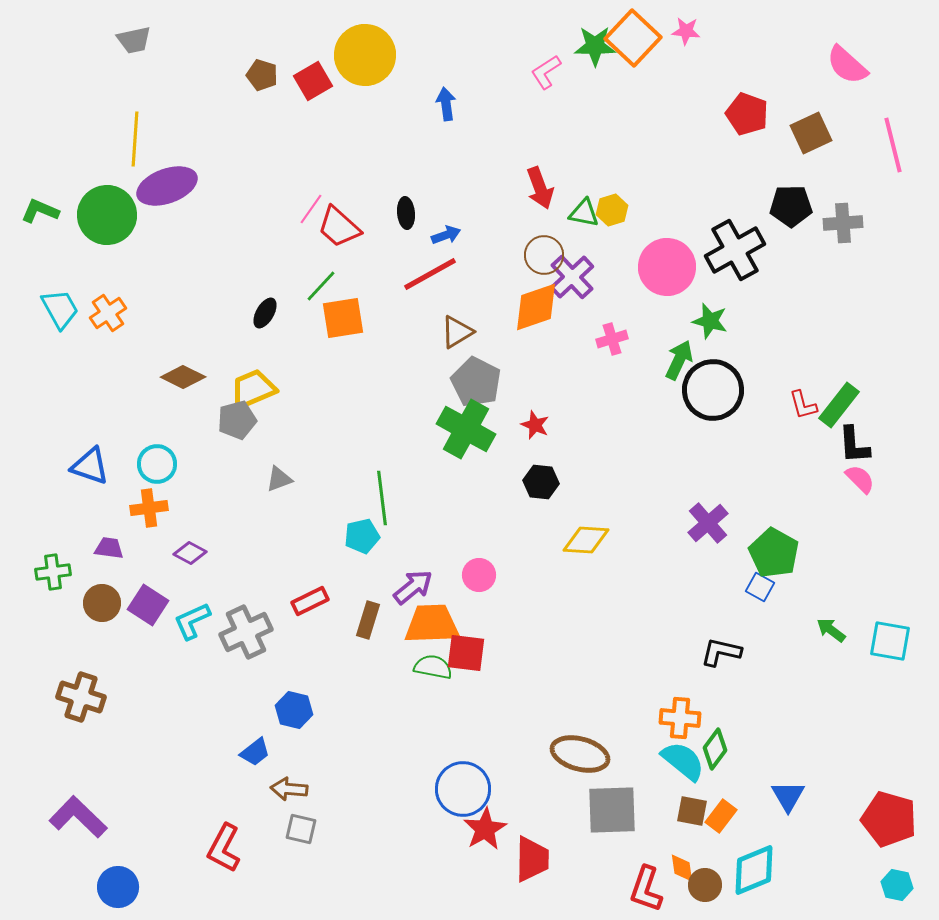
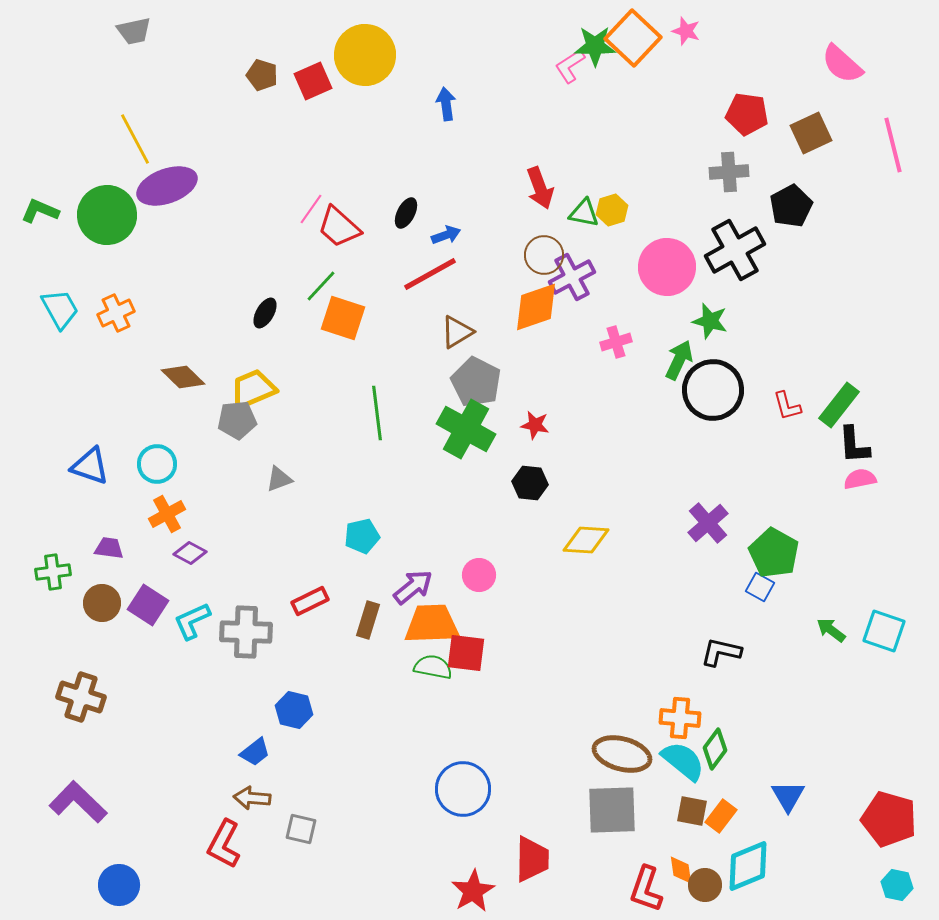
pink star at (686, 31): rotated 12 degrees clockwise
gray trapezoid at (134, 40): moved 9 px up
pink semicircle at (847, 65): moved 5 px left, 1 px up
pink L-shape at (546, 72): moved 24 px right, 6 px up
red square at (313, 81): rotated 6 degrees clockwise
red pentagon at (747, 114): rotated 12 degrees counterclockwise
yellow line at (135, 139): rotated 32 degrees counterclockwise
black pentagon at (791, 206): rotated 27 degrees counterclockwise
black ellipse at (406, 213): rotated 32 degrees clockwise
gray cross at (843, 223): moved 114 px left, 51 px up
purple cross at (572, 277): rotated 15 degrees clockwise
orange cross at (108, 313): moved 8 px right; rotated 9 degrees clockwise
orange square at (343, 318): rotated 27 degrees clockwise
pink cross at (612, 339): moved 4 px right, 3 px down
brown diamond at (183, 377): rotated 18 degrees clockwise
red L-shape at (803, 405): moved 16 px left, 1 px down
gray pentagon at (237, 420): rotated 9 degrees clockwise
red star at (535, 425): rotated 12 degrees counterclockwise
pink semicircle at (860, 479): rotated 56 degrees counterclockwise
black hexagon at (541, 482): moved 11 px left, 1 px down
green line at (382, 498): moved 5 px left, 85 px up
orange cross at (149, 508): moved 18 px right, 6 px down; rotated 21 degrees counterclockwise
gray cross at (246, 632): rotated 27 degrees clockwise
cyan square at (890, 641): moved 6 px left, 10 px up; rotated 9 degrees clockwise
brown ellipse at (580, 754): moved 42 px right
brown arrow at (289, 789): moved 37 px left, 9 px down
purple L-shape at (78, 817): moved 15 px up
red star at (485, 829): moved 12 px left, 62 px down
red L-shape at (224, 848): moved 4 px up
orange diamond at (682, 868): moved 1 px left, 2 px down
cyan diamond at (754, 870): moved 6 px left, 4 px up
blue circle at (118, 887): moved 1 px right, 2 px up
